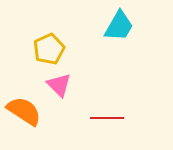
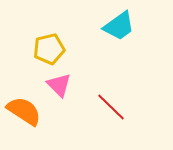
cyan trapezoid: rotated 24 degrees clockwise
yellow pentagon: rotated 12 degrees clockwise
red line: moved 4 px right, 11 px up; rotated 44 degrees clockwise
